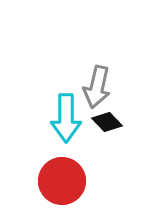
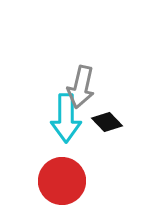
gray arrow: moved 16 px left
